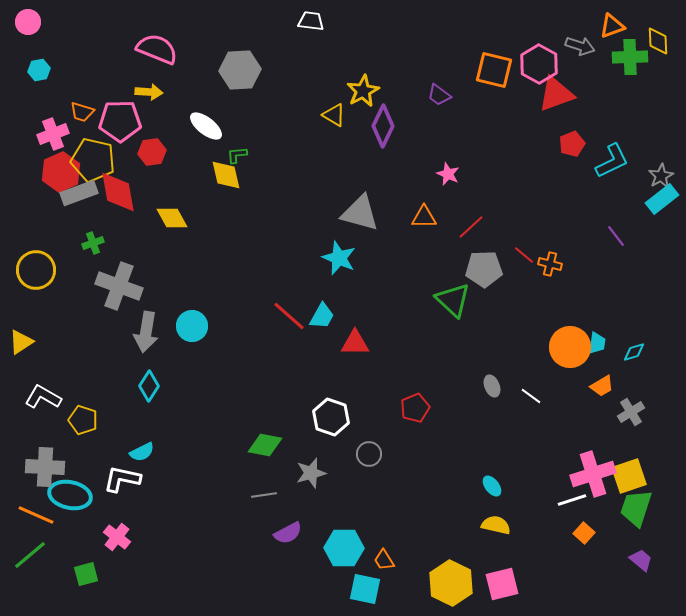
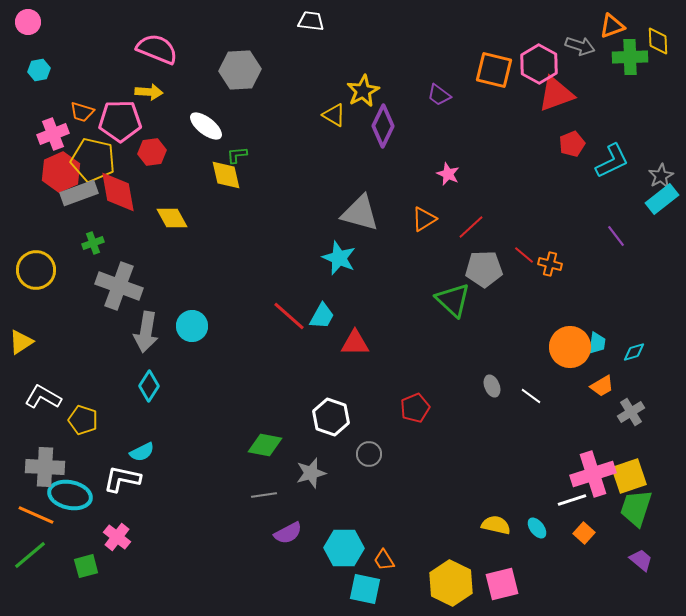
orange triangle at (424, 217): moved 2 px down; rotated 32 degrees counterclockwise
cyan ellipse at (492, 486): moved 45 px right, 42 px down
green square at (86, 574): moved 8 px up
